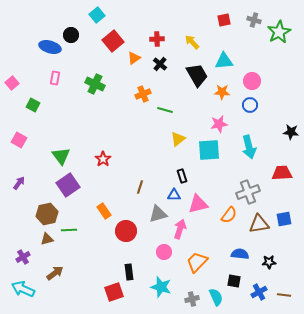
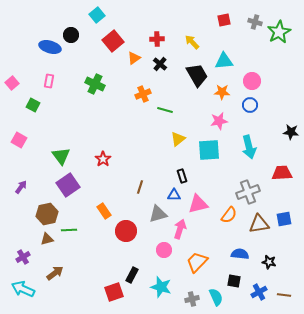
gray cross at (254, 20): moved 1 px right, 2 px down
pink rectangle at (55, 78): moved 6 px left, 3 px down
pink star at (219, 124): moved 3 px up
purple arrow at (19, 183): moved 2 px right, 4 px down
pink circle at (164, 252): moved 2 px up
black star at (269, 262): rotated 16 degrees clockwise
black rectangle at (129, 272): moved 3 px right, 3 px down; rotated 35 degrees clockwise
